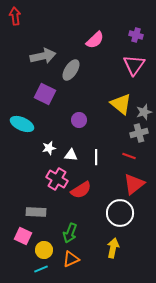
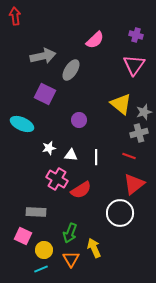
yellow arrow: moved 19 px left; rotated 36 degrees counterclockwise
orange triangle: rotated 36 degrees counterclockwise
